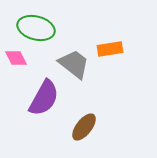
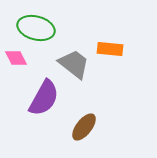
orange rectangle: rotated 15 degrees clockwise
